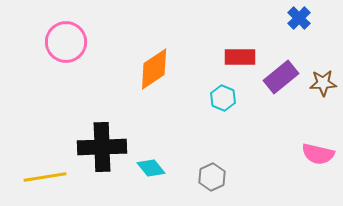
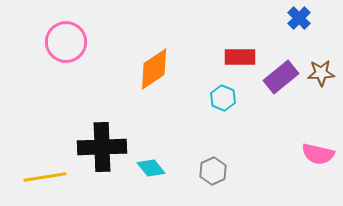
brown star: moved 2 px left, 10 px up
gray hexagon: moved 1 px right, 6 px up
